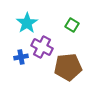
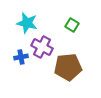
cyan star: rotated 25 degrees counterclockwise
